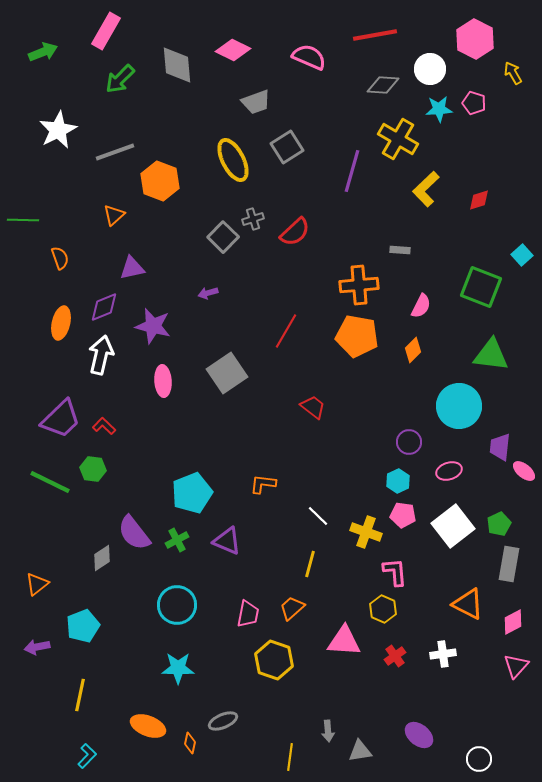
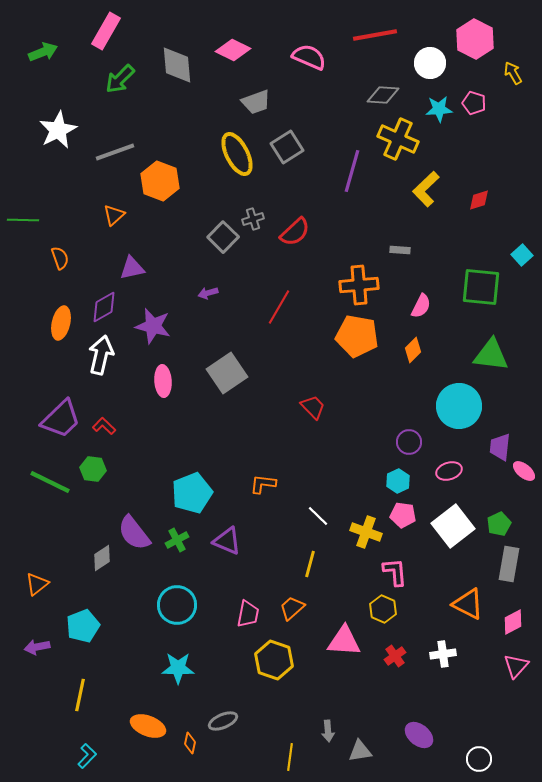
white circle at (430, 69): moved 6 px up
gray diamond at (383, 85): moved 10 px down
yellow cross at (398, 139): rotated 6 degrees counterclockwise
yellow ellipse at (233, 160): moved 4 px right, 6 px up
green square at (481, 287): rotated 15 degrees counterclockwise
purple diamond at (104, 307): rotated 8 degrees counterclockwise
red line at (286, 331): moved 7 px left, 24 px up
red trapezoid at (313, 407): rotated 8 degrees clockwise
